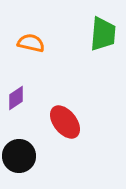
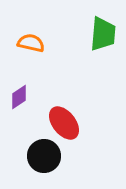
purple diamond: moved 3 px right, 1 px up
red ellipse: moved 1 px left, 1 px down
black circle: moved 25 px right
